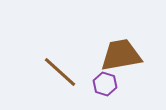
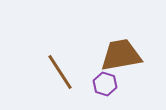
brown line: rotated 15 degrees clockwise
